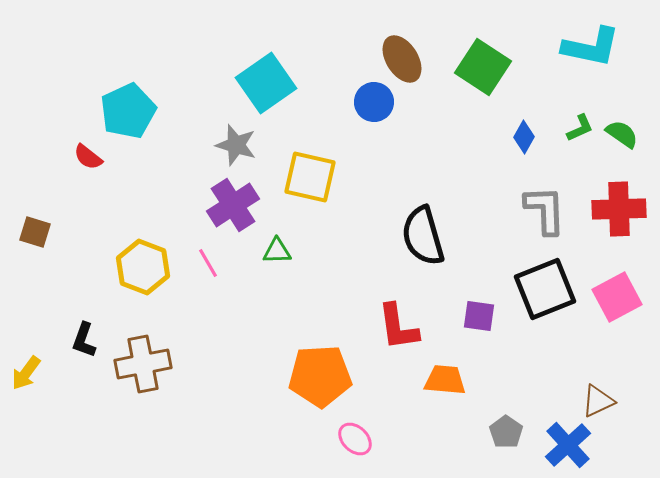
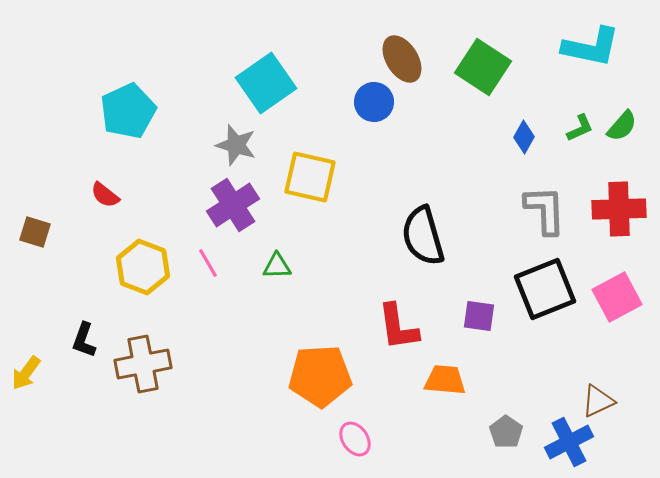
green semicircle: moved 8 px up; rotated 96 degrees clockwise
red semicircle: moved 17 px right, 38 px down
green triangle: moved 15 px down
pink ellipse: rotated 12 degrees clockwise
blue cross: moved 1 px right, 3 px up; rotated 15 degrees clockwise
